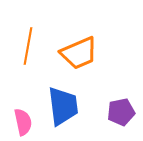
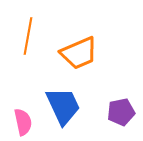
orange line: moved 10 px up
blue trapezoid: rotated 18 degrees counterclockwise
